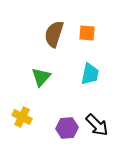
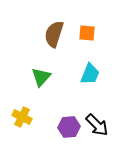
cyan trapezoid: rotated 10 degrees clockwise
purple hexagon: moved 2 px right, 1 px up
